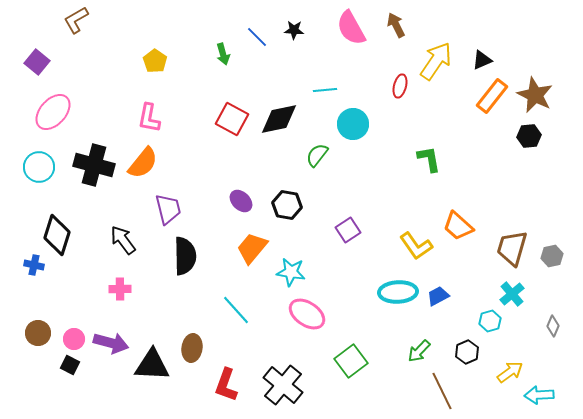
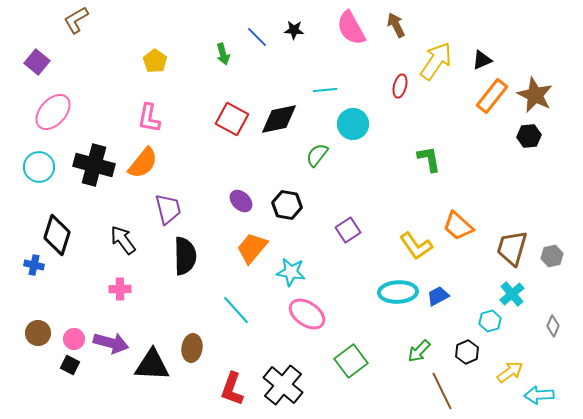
red L-shape at (226, 385): moved 6 px right, 4 px down
